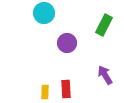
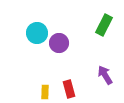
cyan circle: moved 7 px left, 20 px down
purple circle: moved 8 px left
red rectangle: moved 3 px right; rotated 12 degrees counterclockwise
